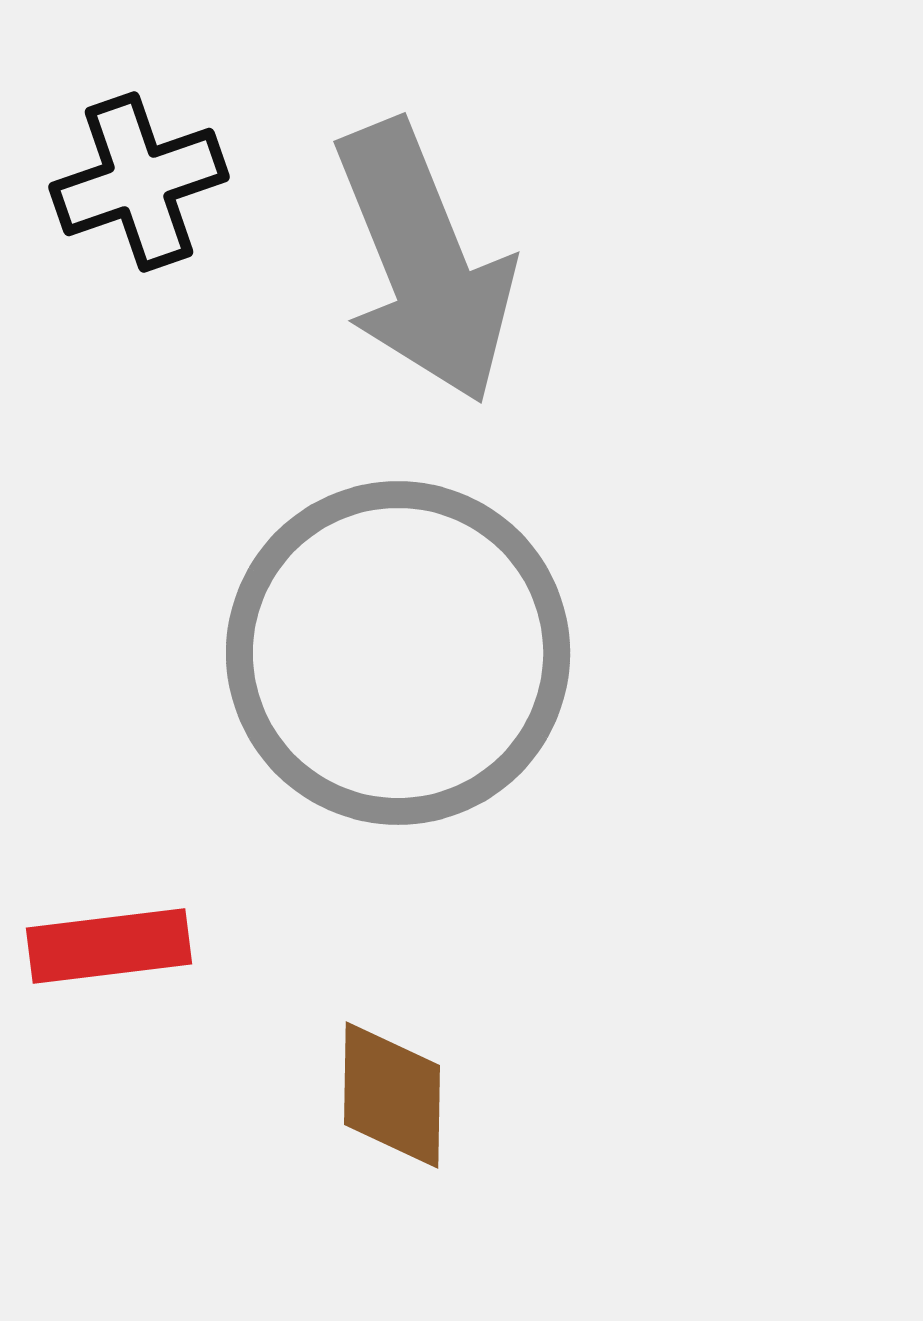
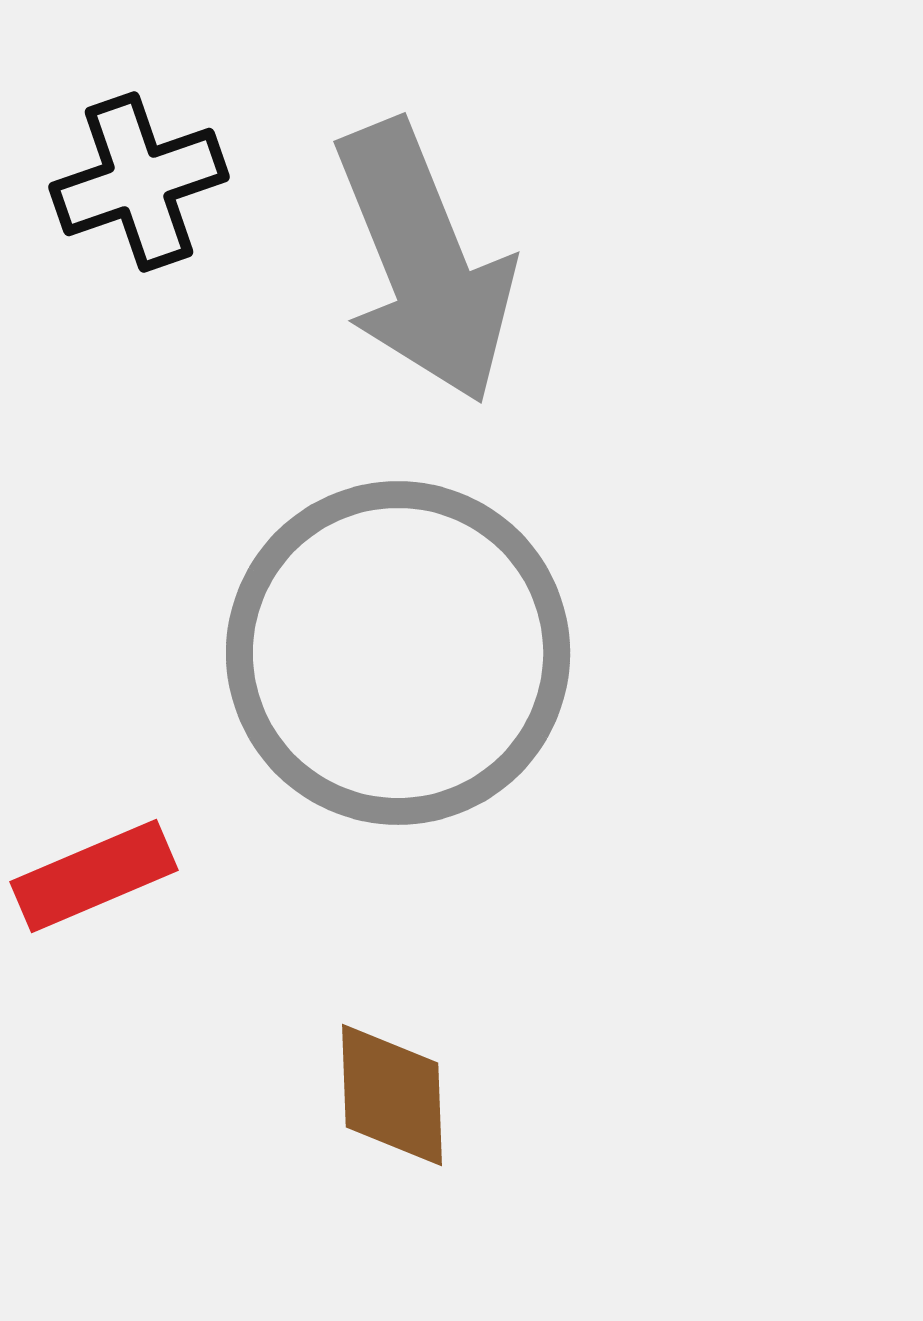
red rectangle: moved 15 px left, 70 px up; rotated 16 degrees counterclockwise
brown diamond: rotated 3 degrees counterclockwise
